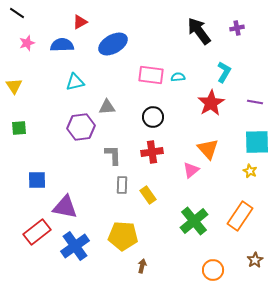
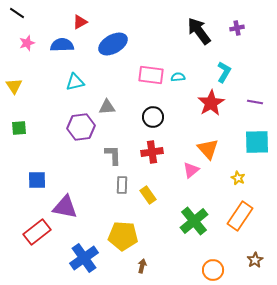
yellow star: moved 12 px left, 7 px down
blue cross: moved 9 px right, 12 px down
